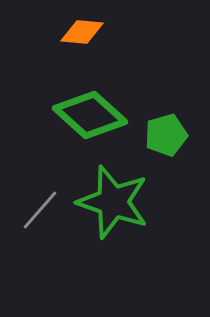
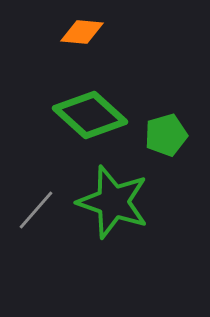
gray line: moved 4 px left
